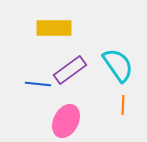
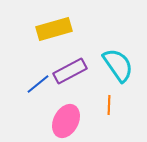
yellow rectangle: moved 1 px down; rotated 16 degrees counterclockwise
purple rectangle: moved 1 px down; rotated 8 degrees clockwise
blue line: rotated 45 degrees counterclockwise
orange line: moved 14 px left
